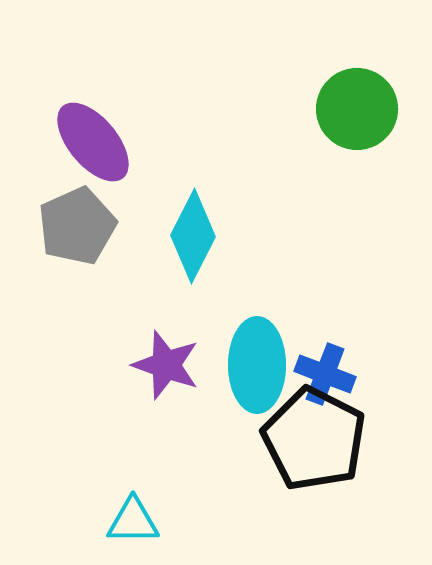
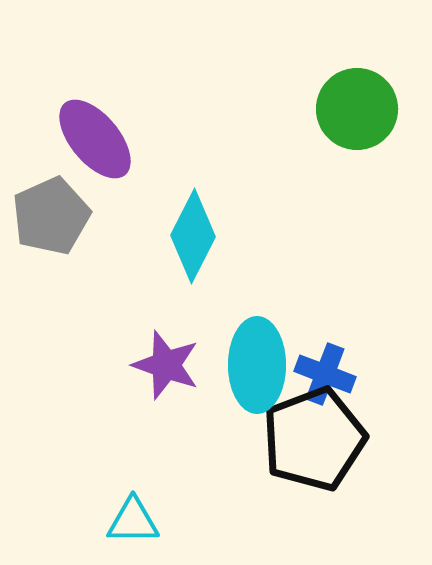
purple ellipse: moved 2 px right, 3 px up
gray pentagon: moved 26 px left, 10 px up
black pentagon: rotated 24 degrees clockwise
